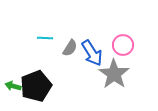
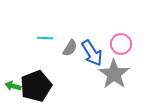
pink circle: moved 2 px left, 1 px up
